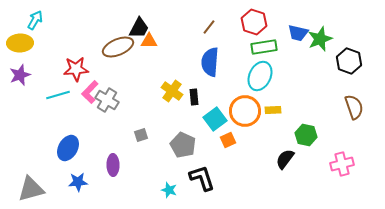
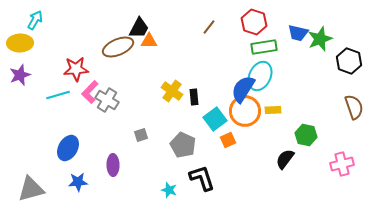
blue semicircle: moved 33 px right, 27 px down; rotated 28 degrees clockwise
